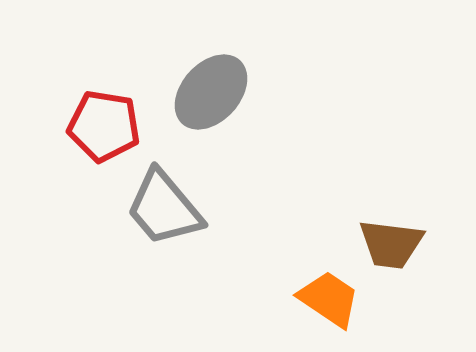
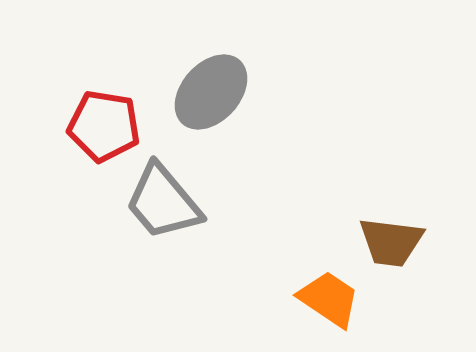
gray trapezoid: moved 1 px left, 6 px up
brown trapezoid: moved 2 px up
